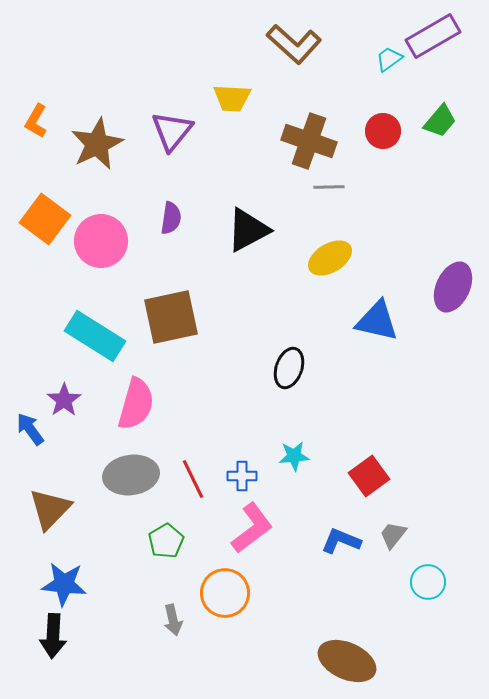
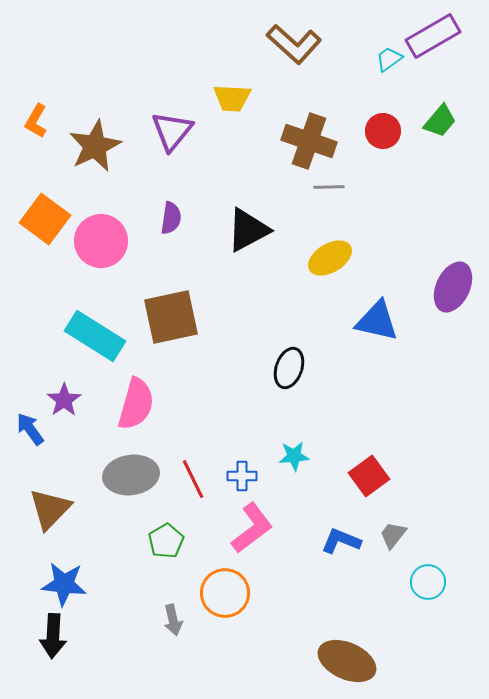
brown star: moved 2 px left, 2 px down
